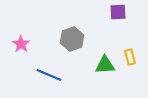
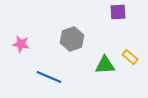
pink star: rotated 24 degrees counterclockwise
yellow rectangle: rotated 35 degrees counterclockwise
blue line: moved 2 px down
